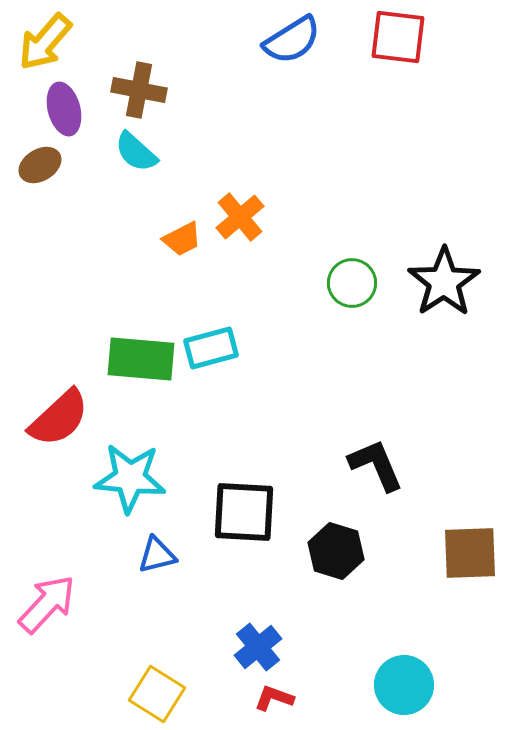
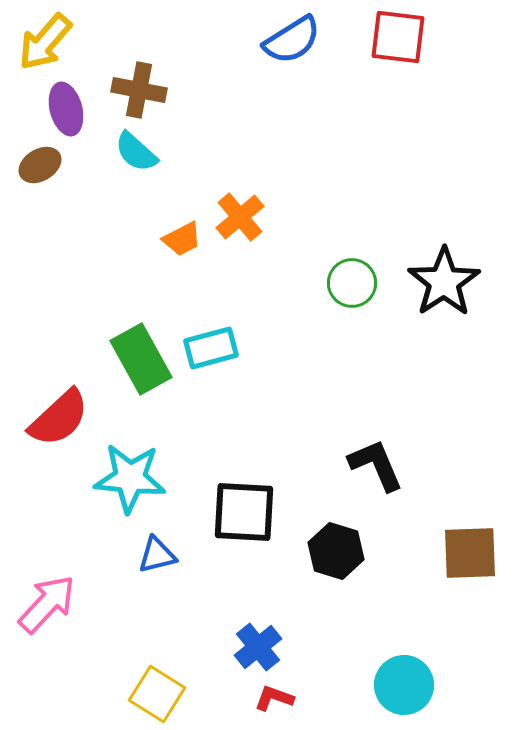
purple ellipse: moved 2 px right
green rectangle: rotated 56 degrees clockwise
